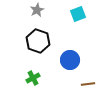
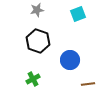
gray star: rotated 16 degrees clockwise
green cross: moved 1 px down
